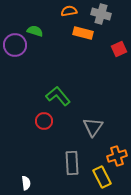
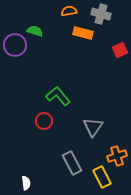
red square: moved 1 px right, 1 px down
gray rectangle: rotated 25 degrees counterclockwise
